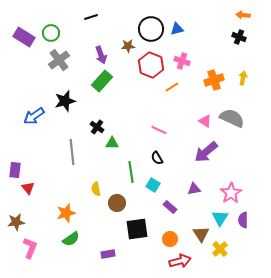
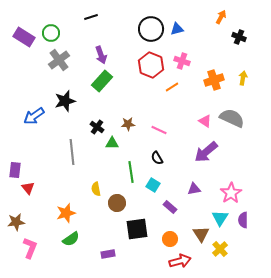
orange arrow at (243, 15): moved 22 px left, 2 px down; rotated 112 degrees clockwise
brown star at (128, 46): moved 78 px down
